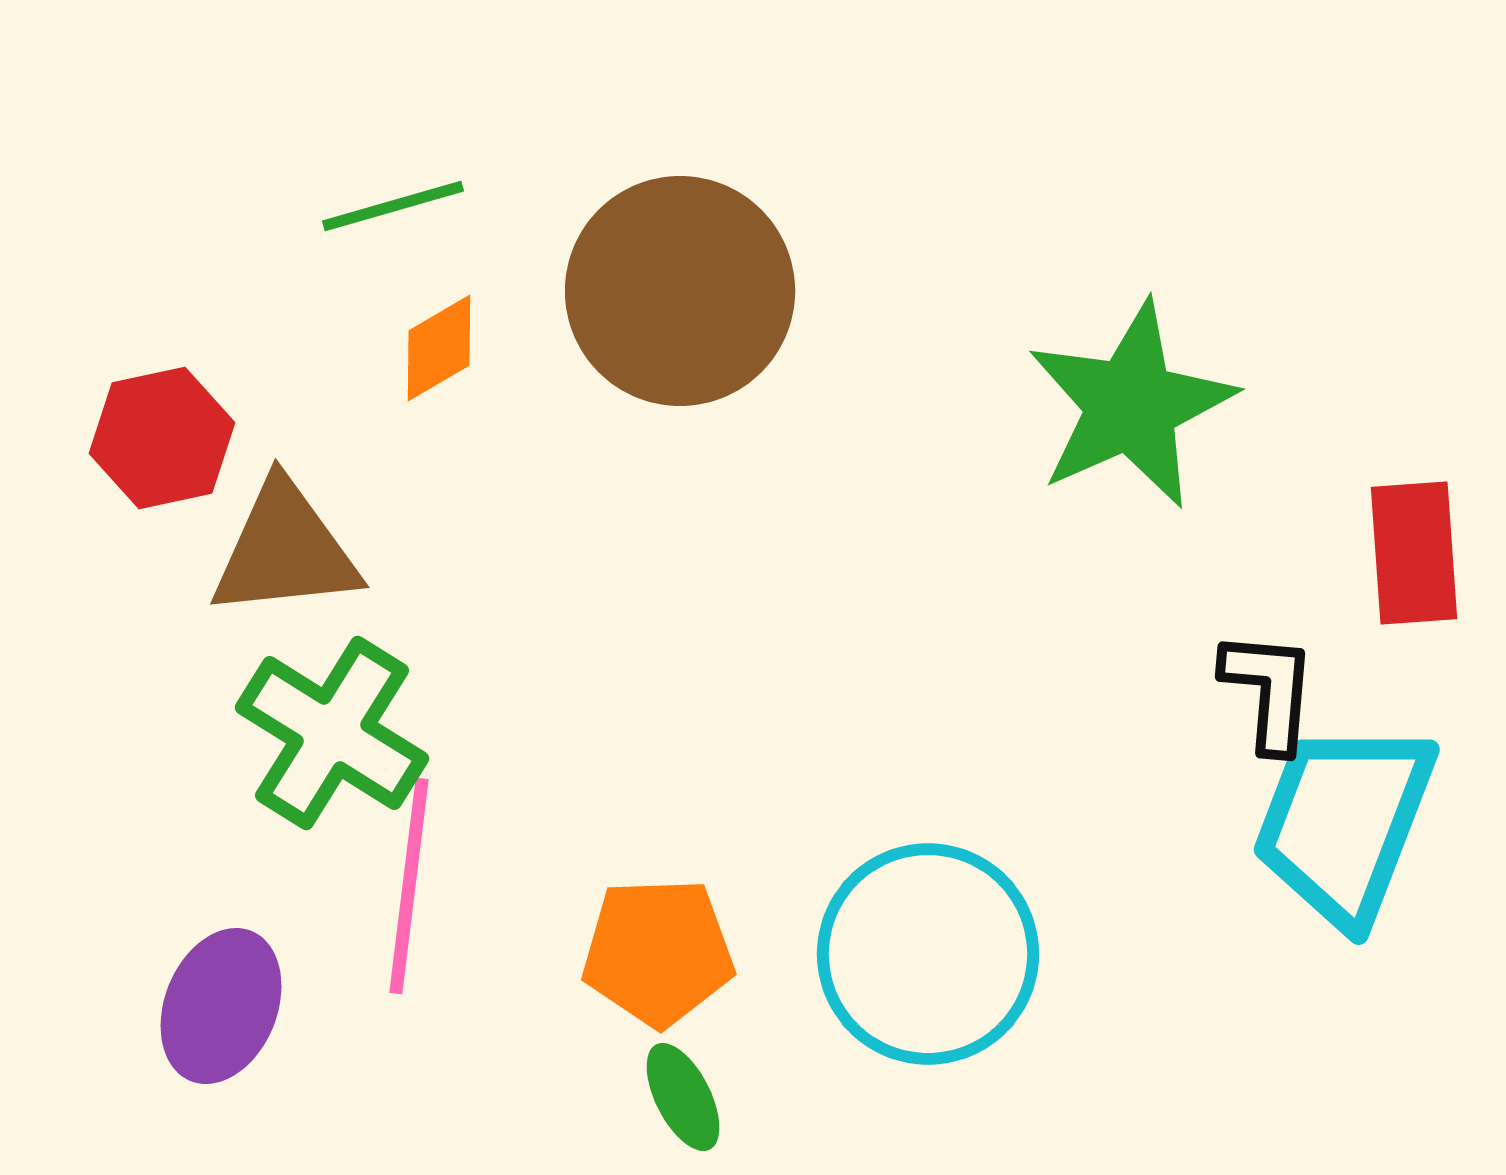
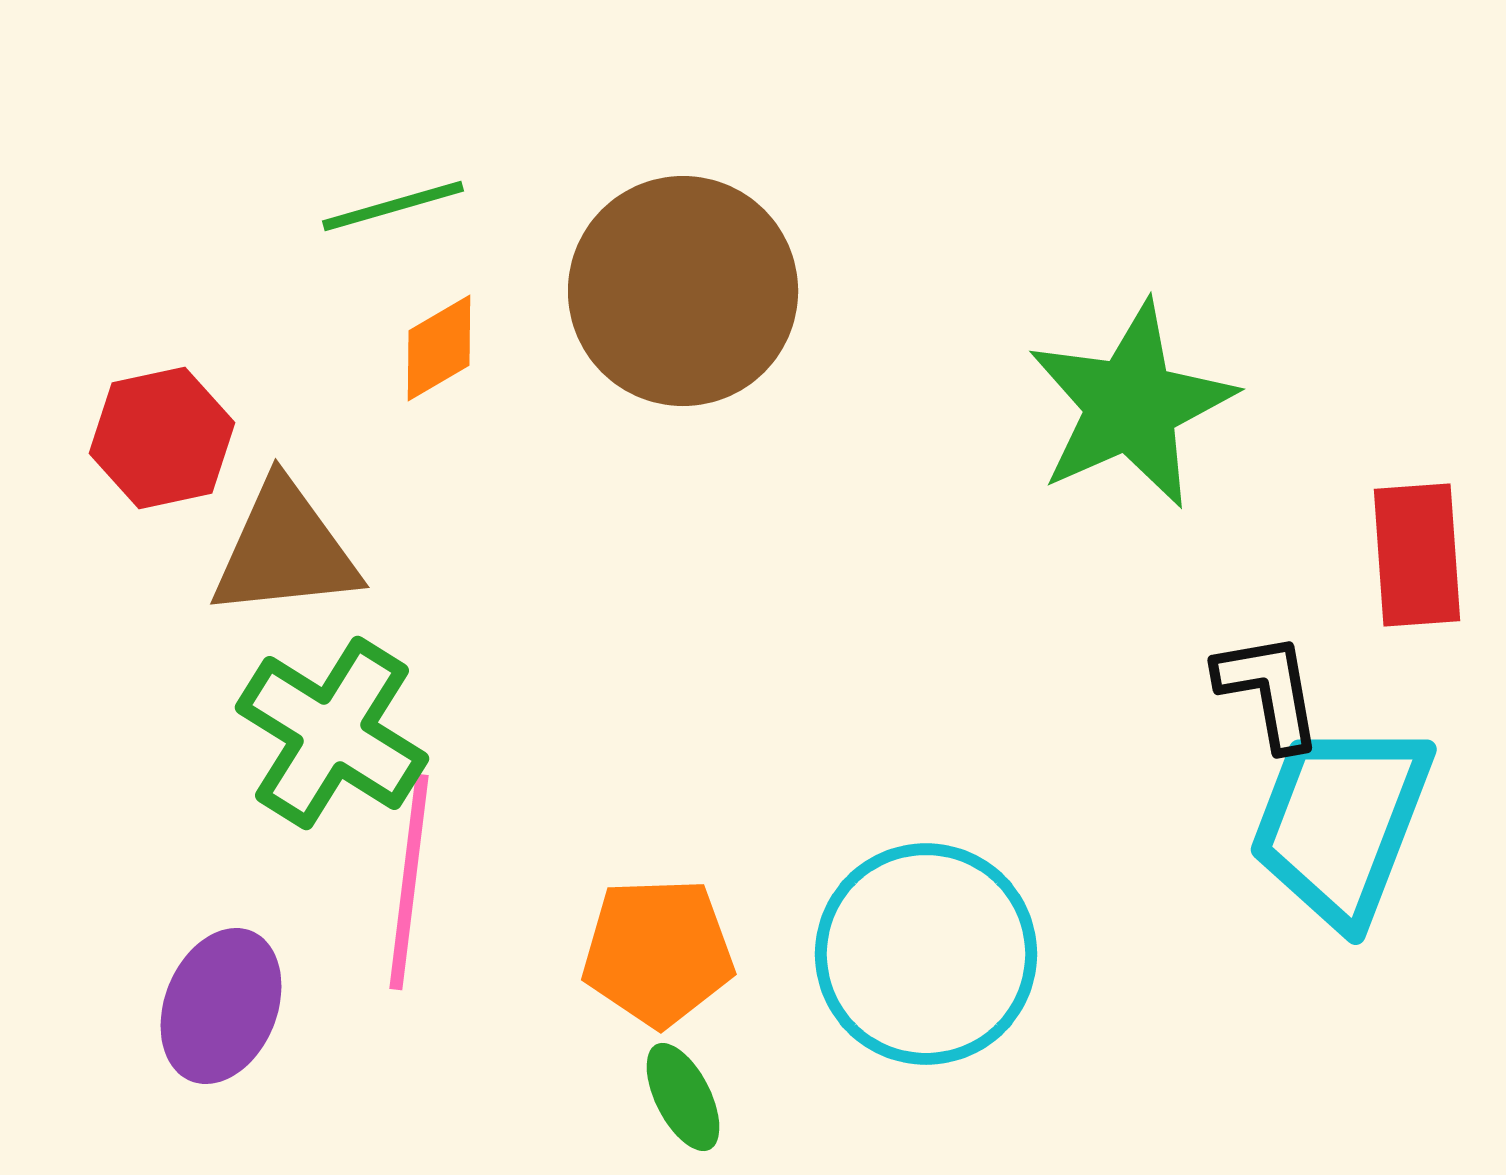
brown circle: moved 3 px right
red rectangle: moved 3 px right, 2 px down
black L-shape: rotated 15 degrees counterclockwise
cyan trapezoid: moved 3 px left
pink line: moved 4 px up
cyan circle: moved 2 px left
